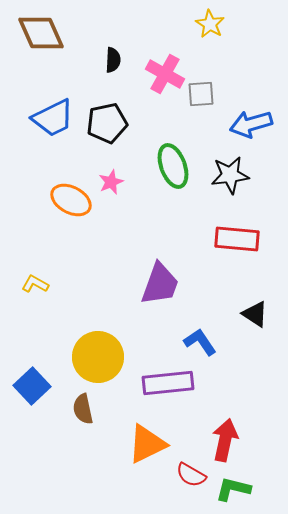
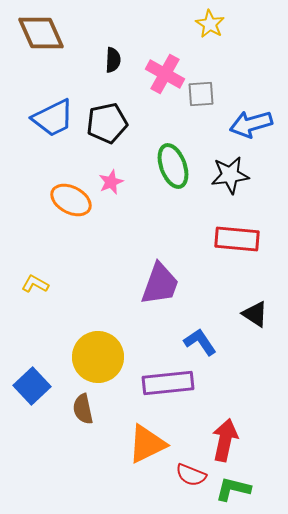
red semicircle: rotated 8 degrees counterclockwise
